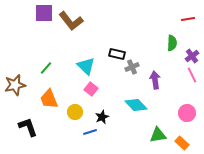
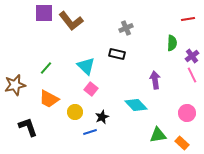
gray cross: moved 6 px left, 39 px up
orange trapezoid: rotated 40 degrees counterclockwise
